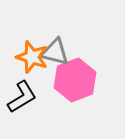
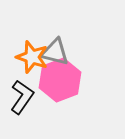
pink hexagon: moved 15 px left
black L-shape: rotated 24 degrees counterclockwise
